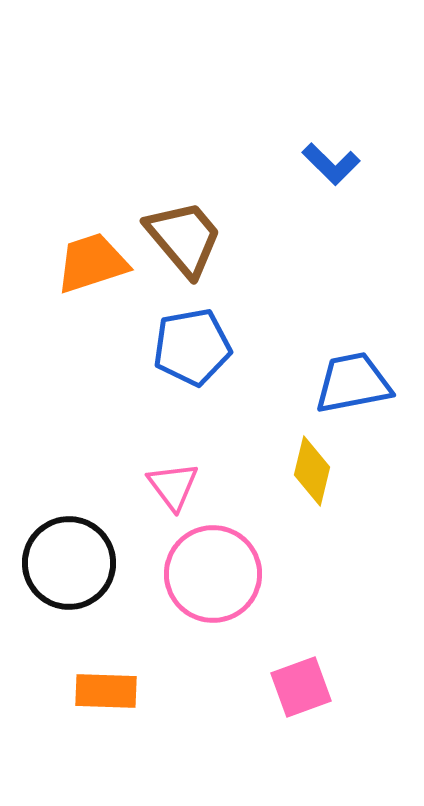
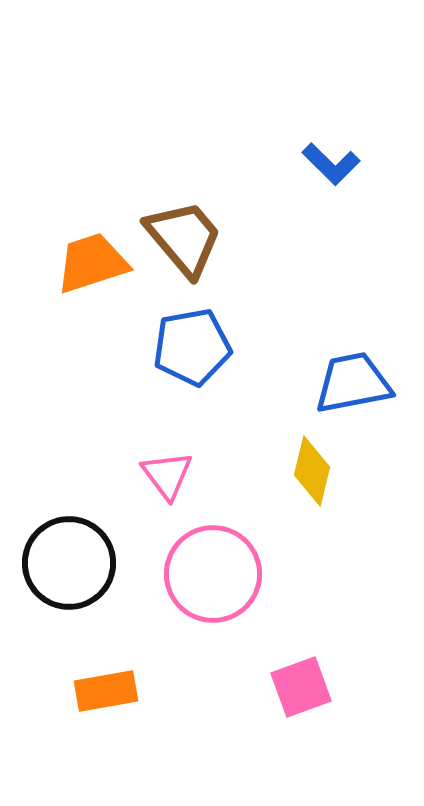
pink triangle: moved 6 px left, 11 px up
orange rectangle: rotated 12 degrees counterclockwise
